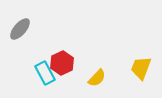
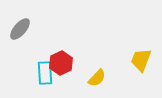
red hexagon: moved 1 px left
yellow trapezoid: moved 8 px up
cyan rectangle: rotated 25 degrees clockwise
